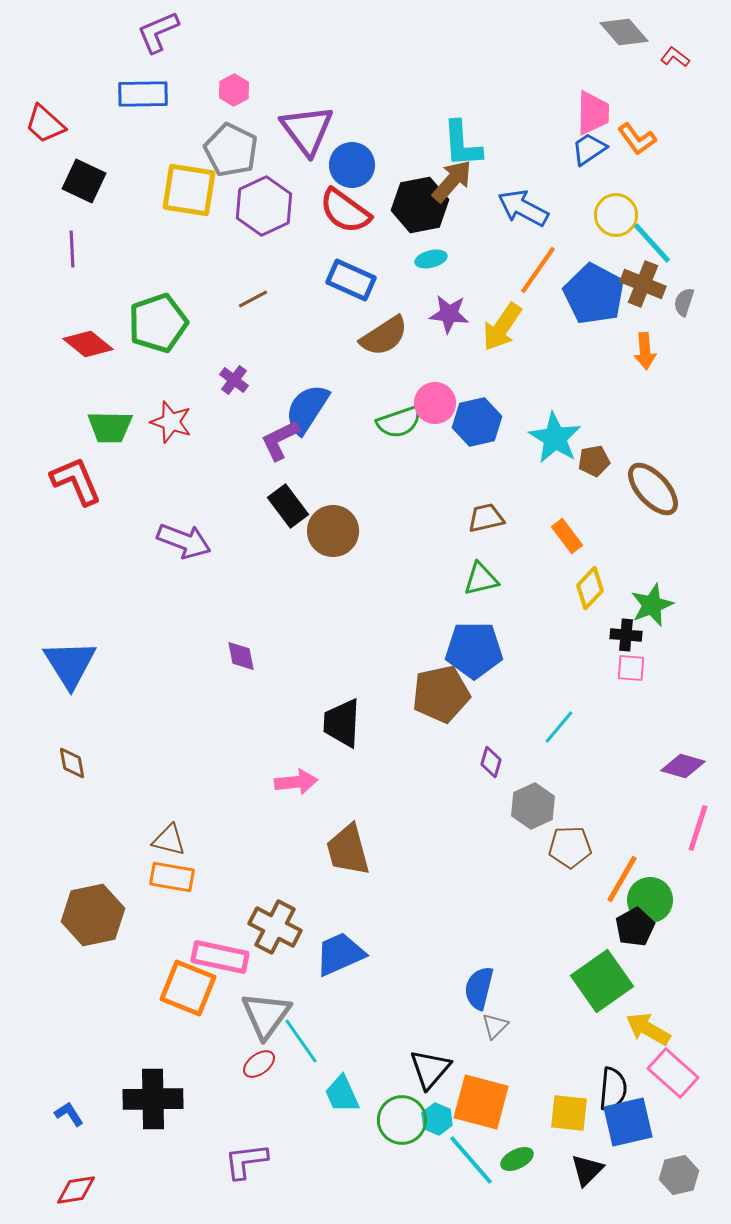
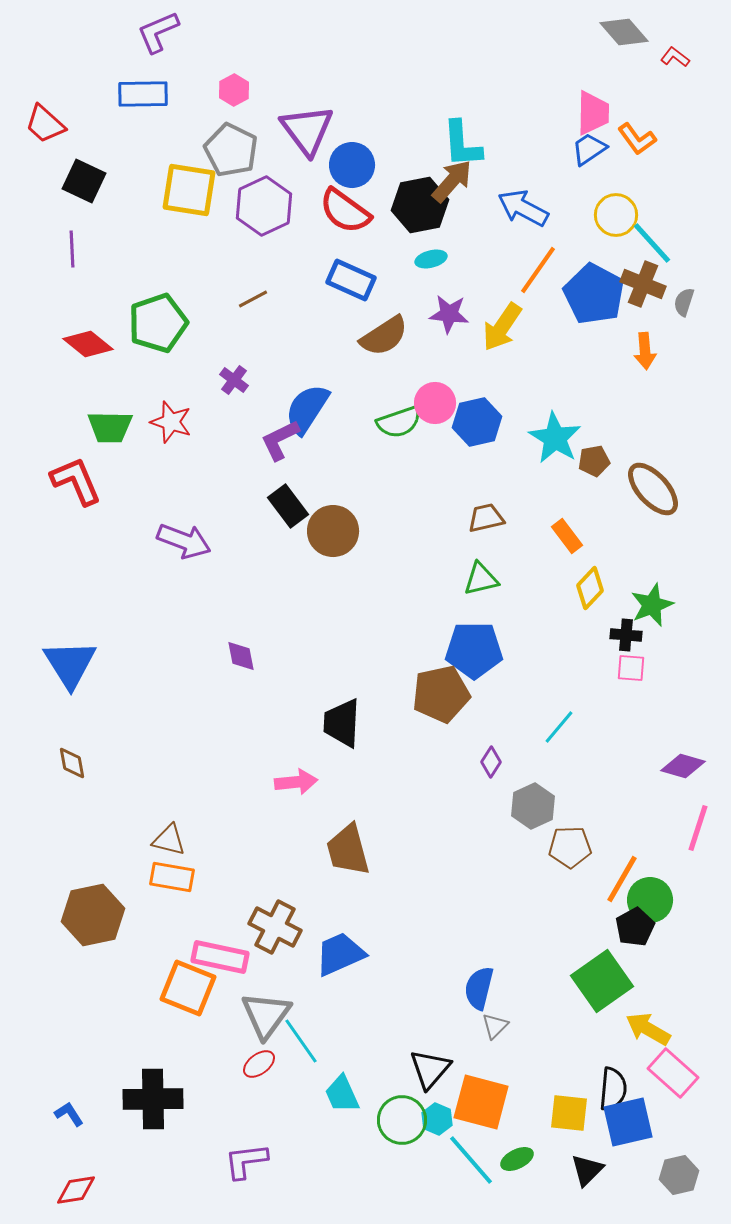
purple diamond at (491, 762): rotated 16 degrees clockwise
